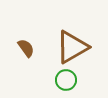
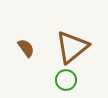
brown triangle: rotated 9 degrees counterclockwise
